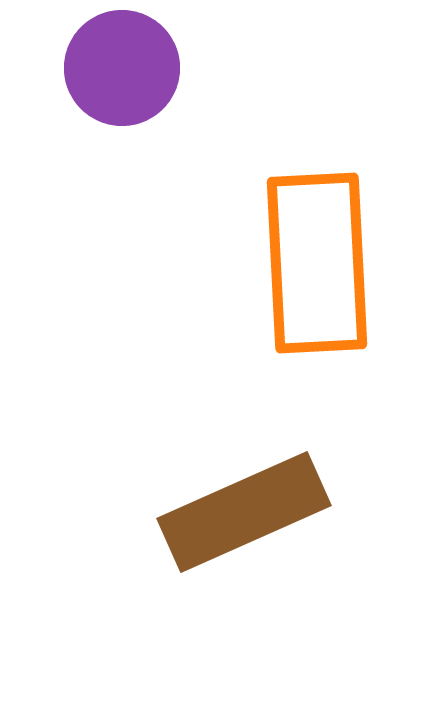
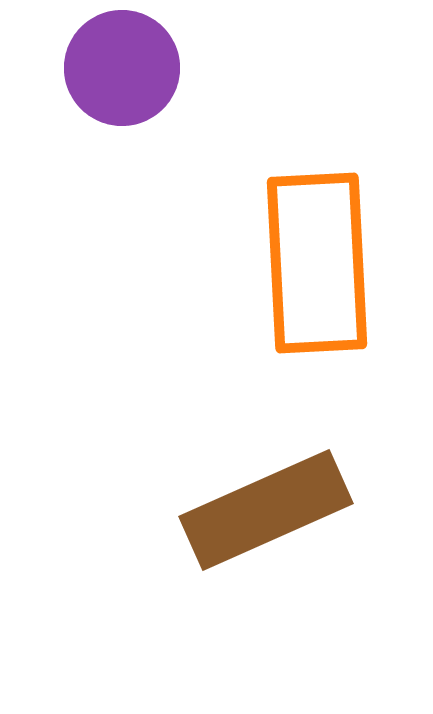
brown rectangle: moved 22 px right, 2 px up
